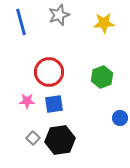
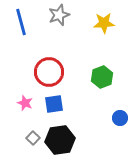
pink star: moved 2 px left, 2 px down; rotated 21 degrees clockwise
